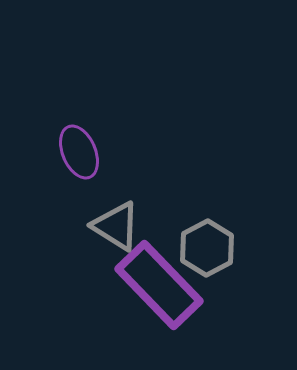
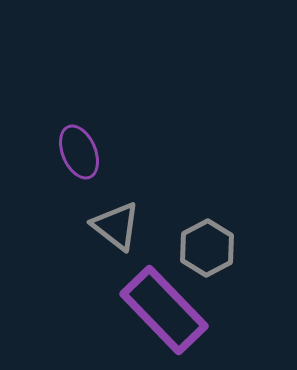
gray triangle: rotated 6 degrees clockwise
purple rectangle: moved 5 px right, 25 px down
